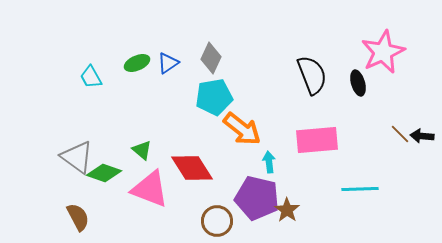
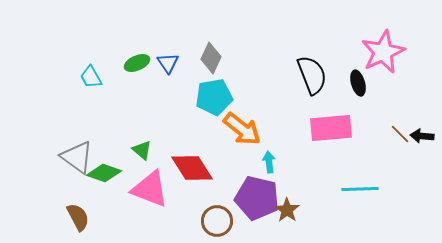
blue triangle: rotated 30 degrees counterclockwise
pink rectangle: moved 14 px right, 12 px up
